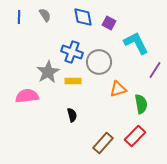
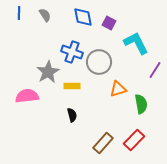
blue line: moved 4 px up
yellow rectangle: moved 1 px left, 5 px down
red rectangle: moved 1 px left, 4 px down
